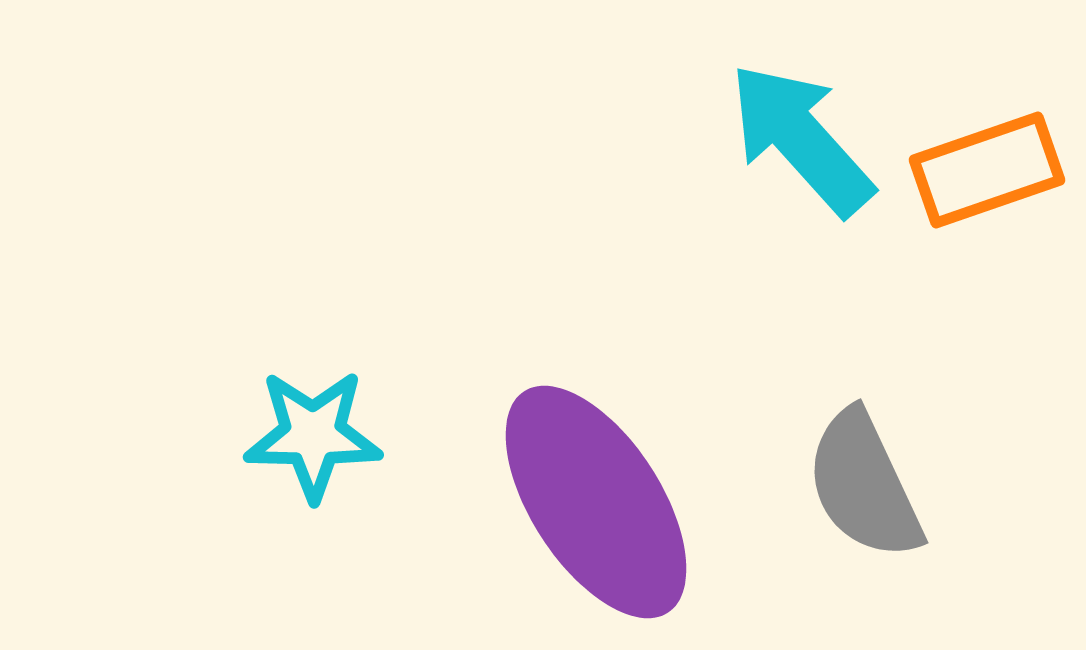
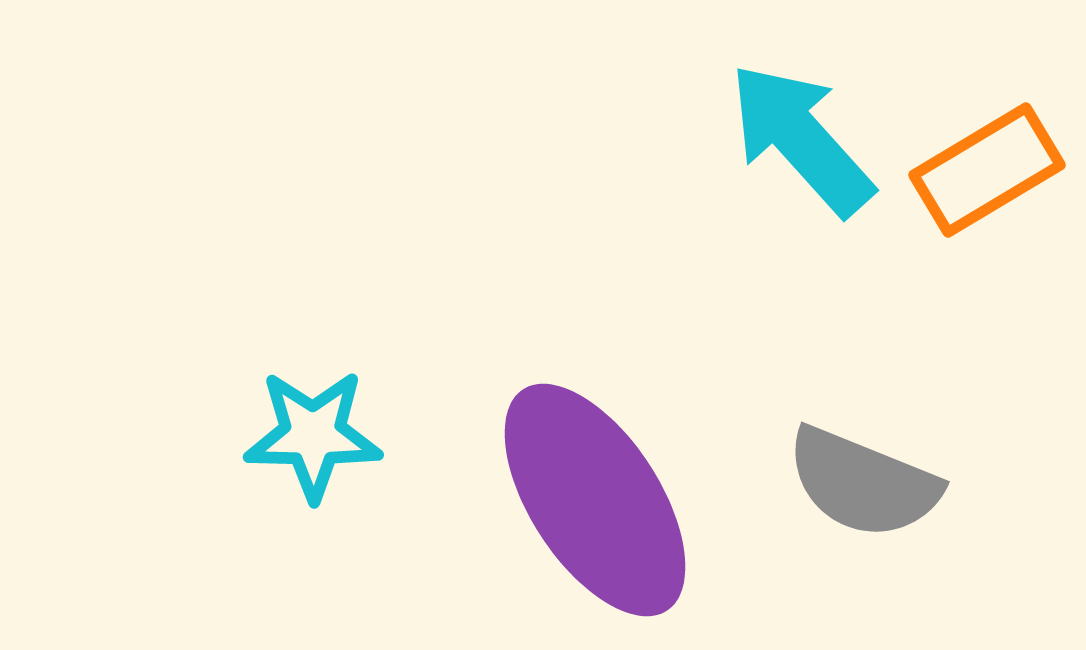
orange rectangle: rotated 12 degrees counterclockwise
gray semicircle: moved 1 px left, 2 px up; rotated 43 degrees counterclockwise
purple ellipse: moved 1 px left, 2 px up
